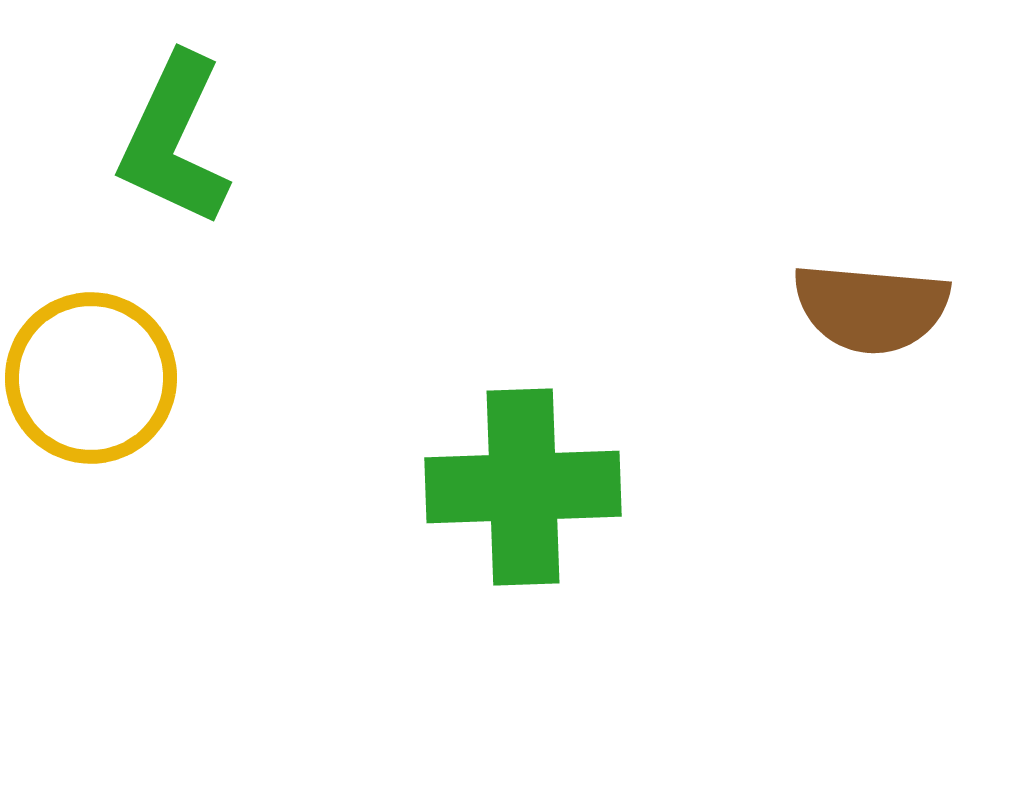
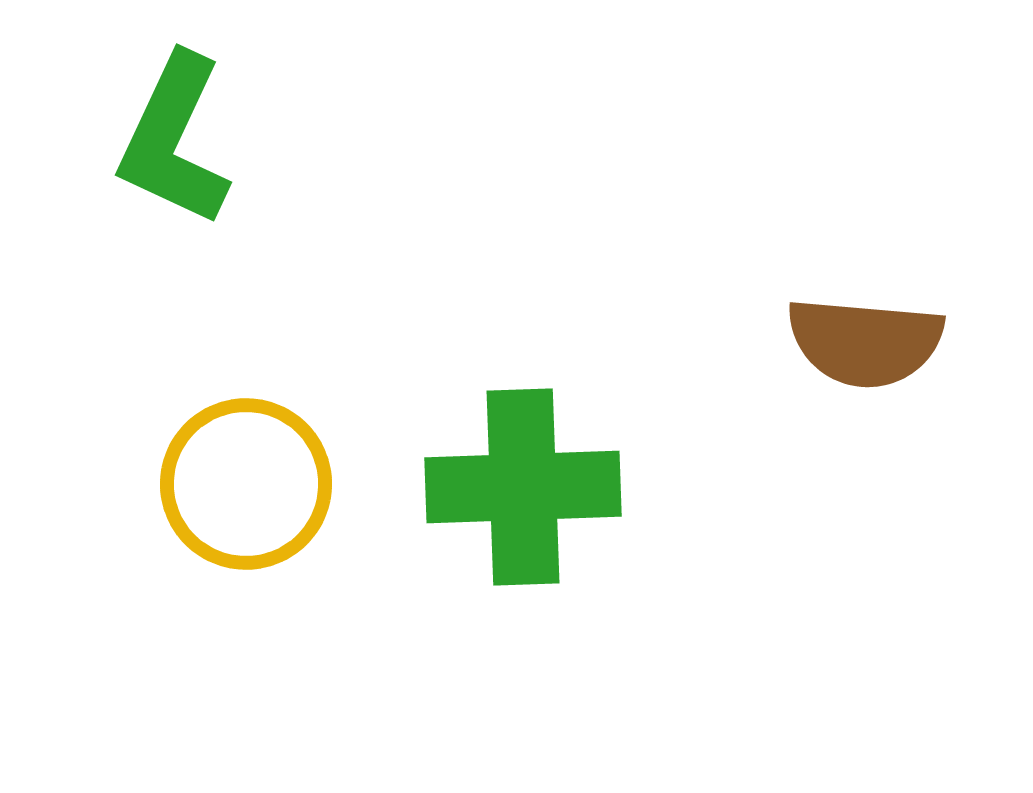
brown semicircle: moved 6 px left, 34 px down
yellow circle: moved 155 px right, 106 px down
